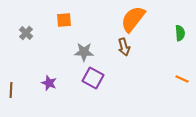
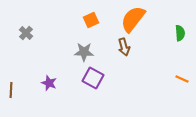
orange square: moved 27 px right; rotated 21 degrees counterclockwise
